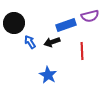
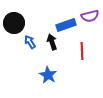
black arrow: rotated 91 degrees clockwise
